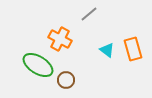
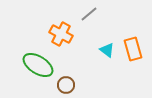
orange cross: moved 1 px right, 5 px up
brown circle: moved 5 px down
